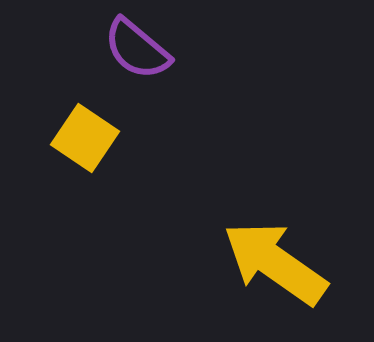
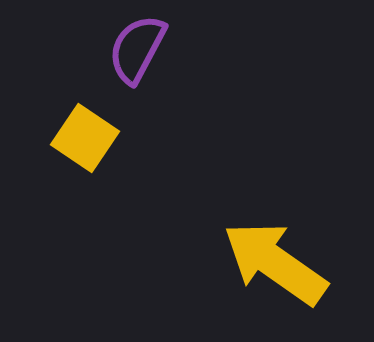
purple semicircle: rotated 78 degrees clockwise
